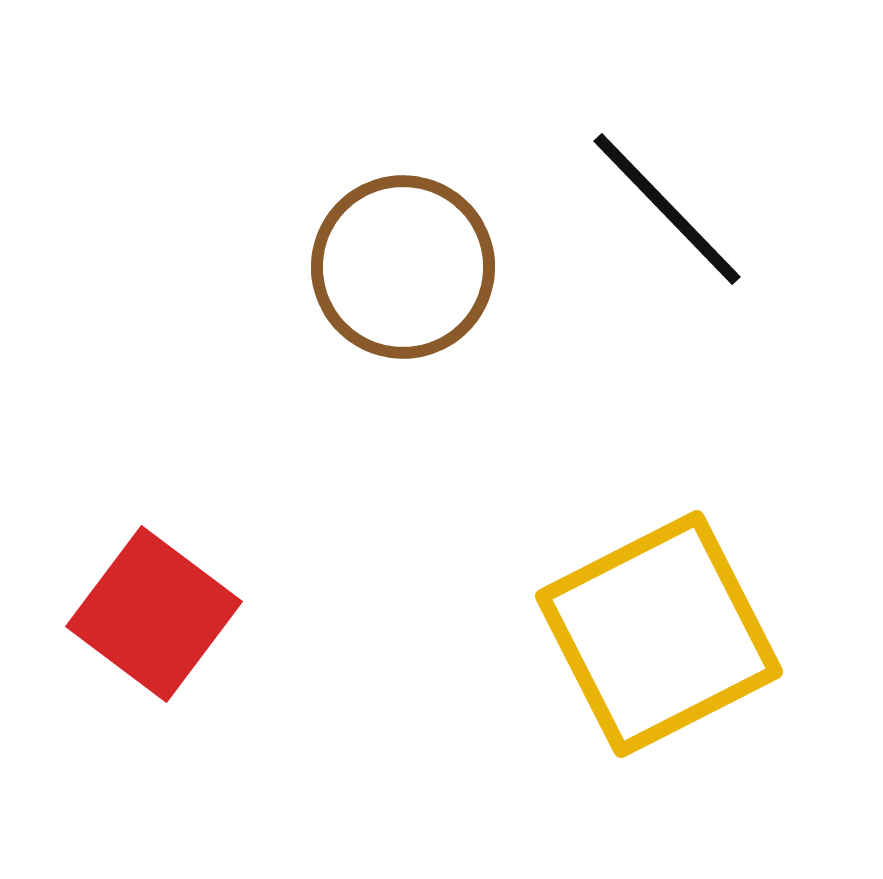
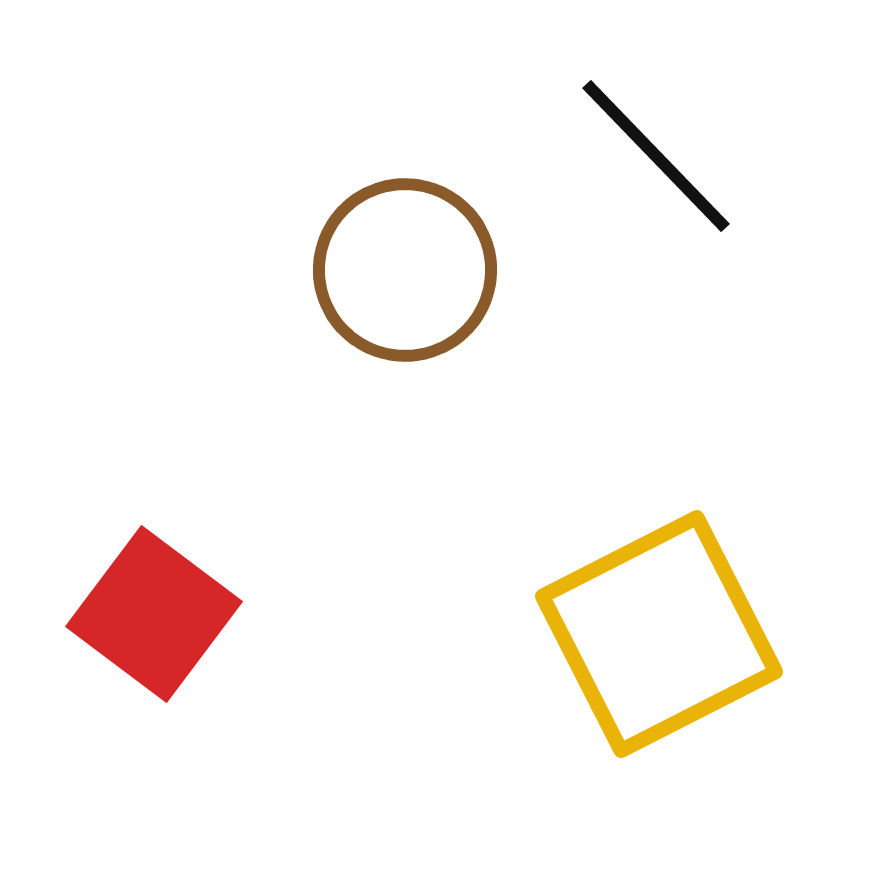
black line: moved 11 px left, 53 px up
brown circle: moved 2 px right, 3 px down
